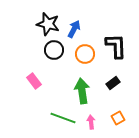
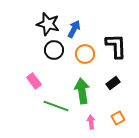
green line: moved 7 px left, 12 px up
